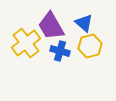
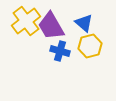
yellow cross: moved 22 px up
